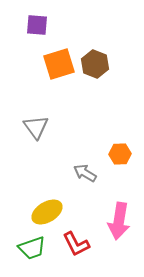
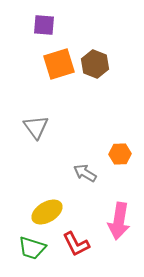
purple square: moved 7 px right
green trapezoid: rotated 36 degrees clockwise
